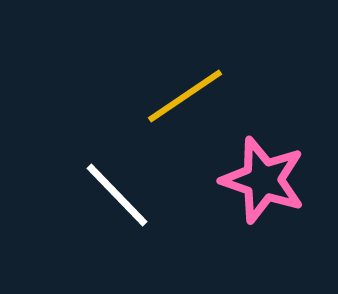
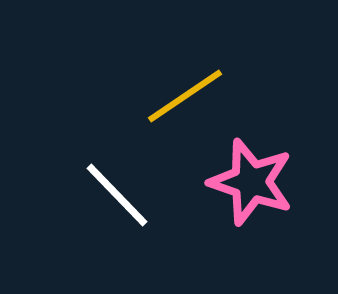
pink star: moved 12 px left, 2 px down
